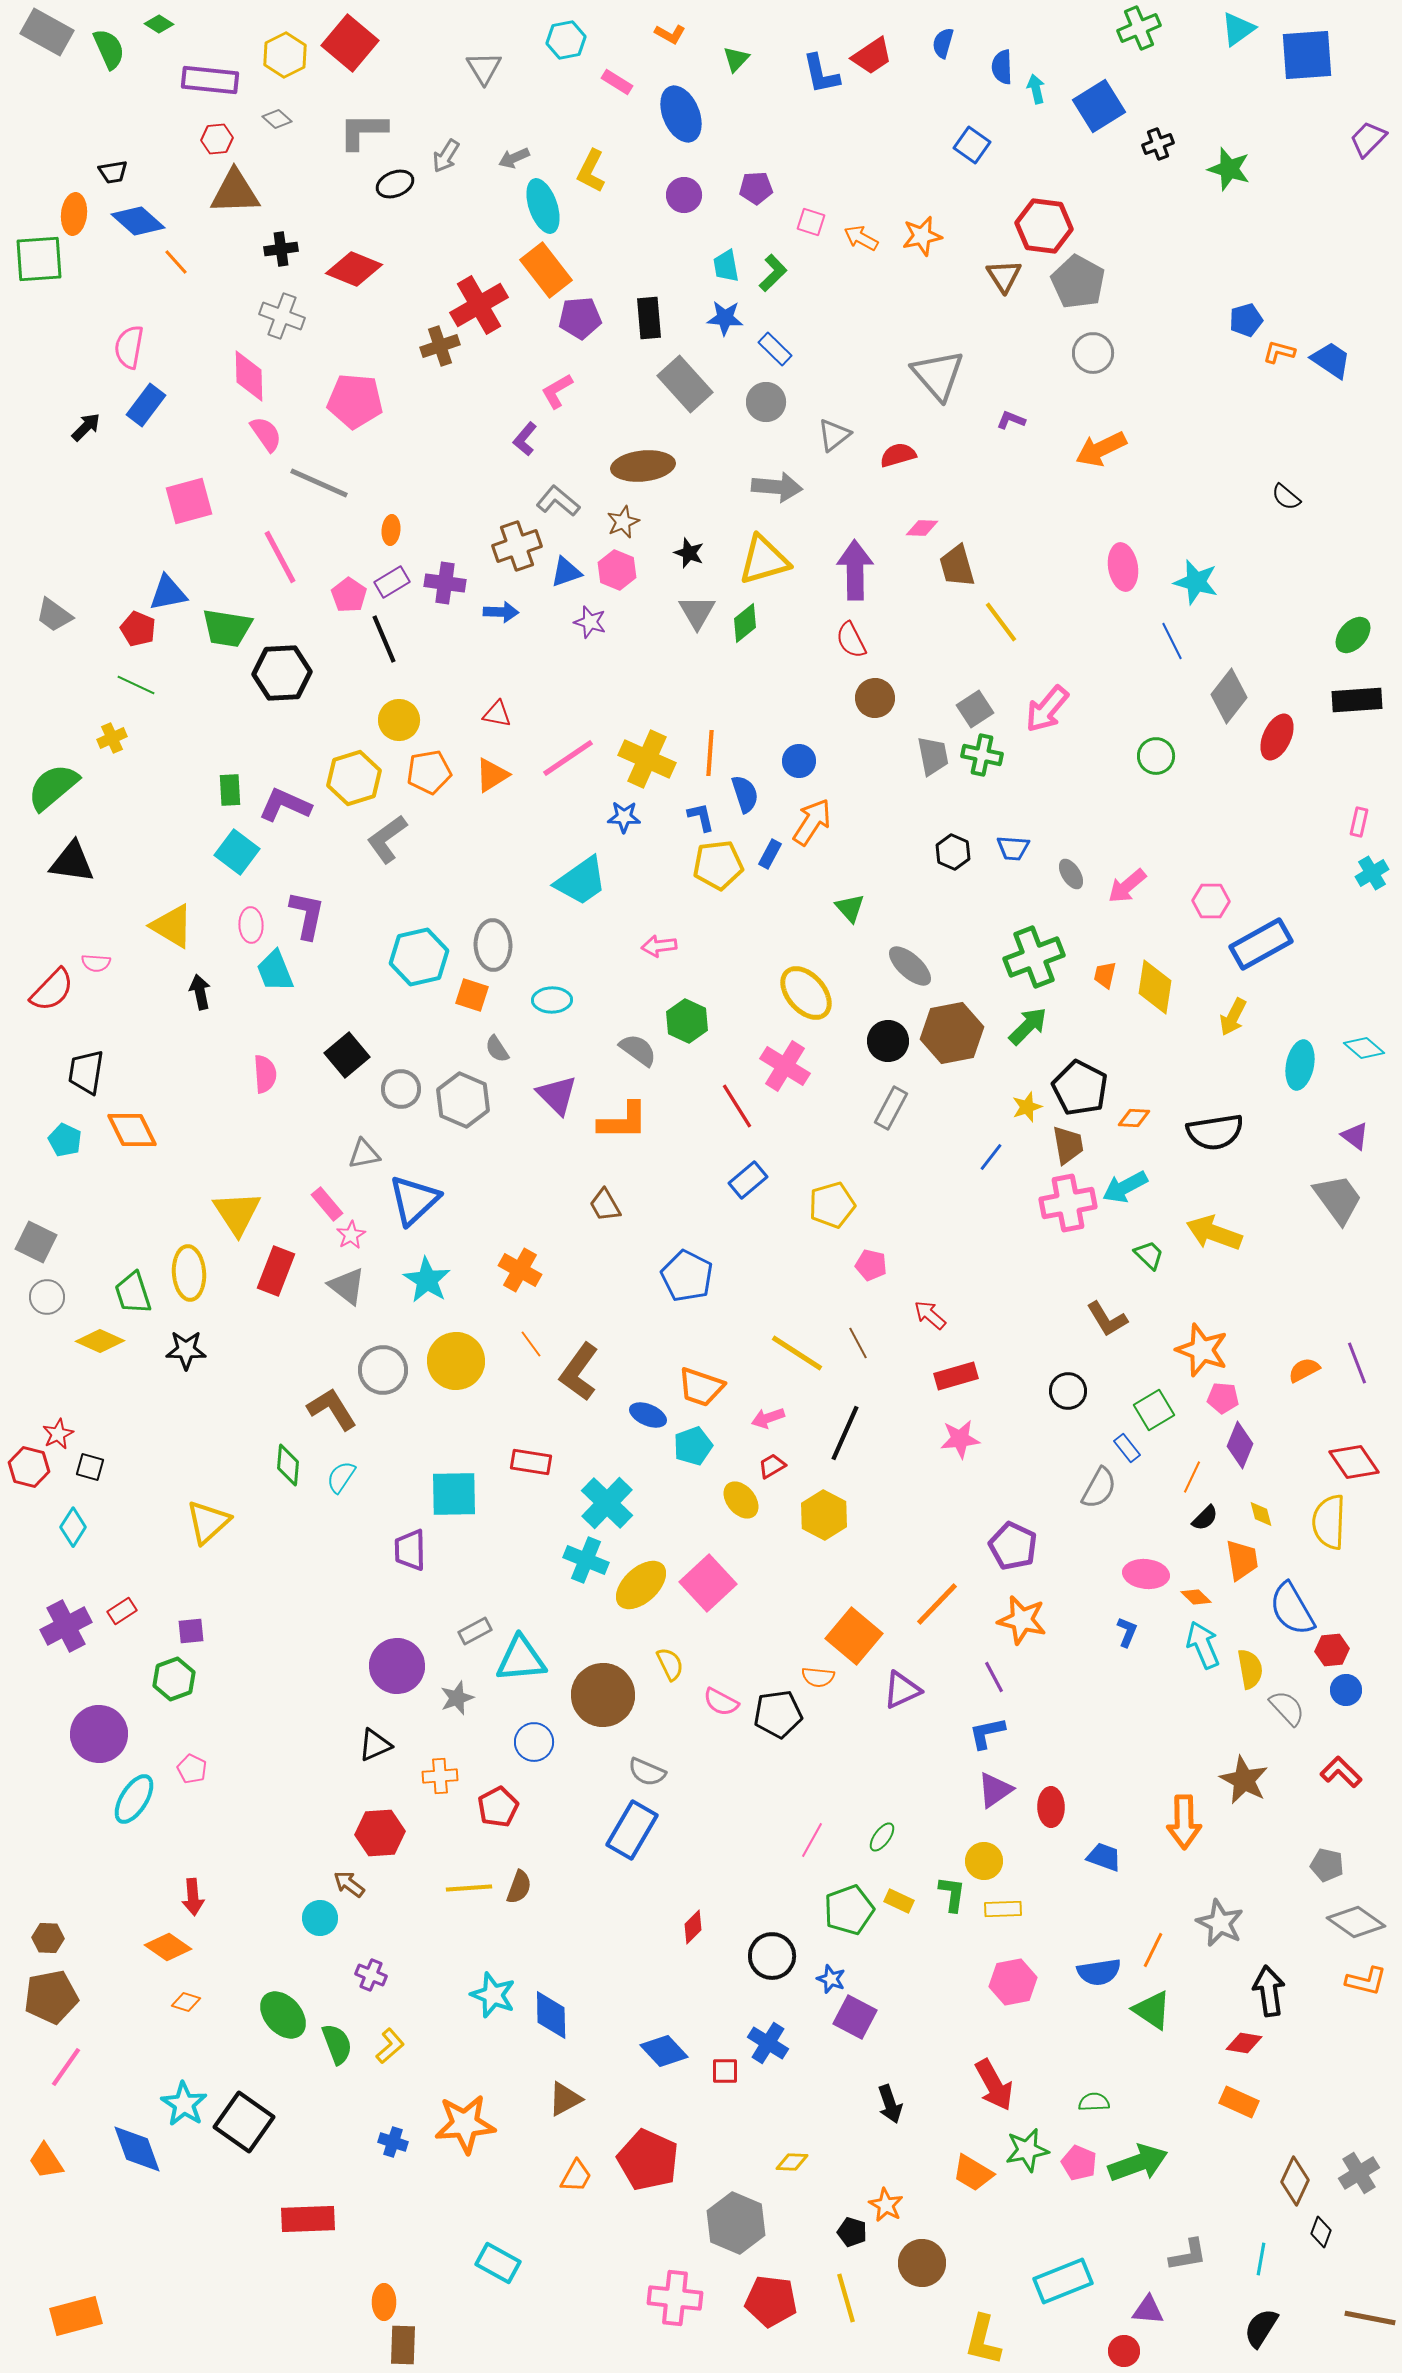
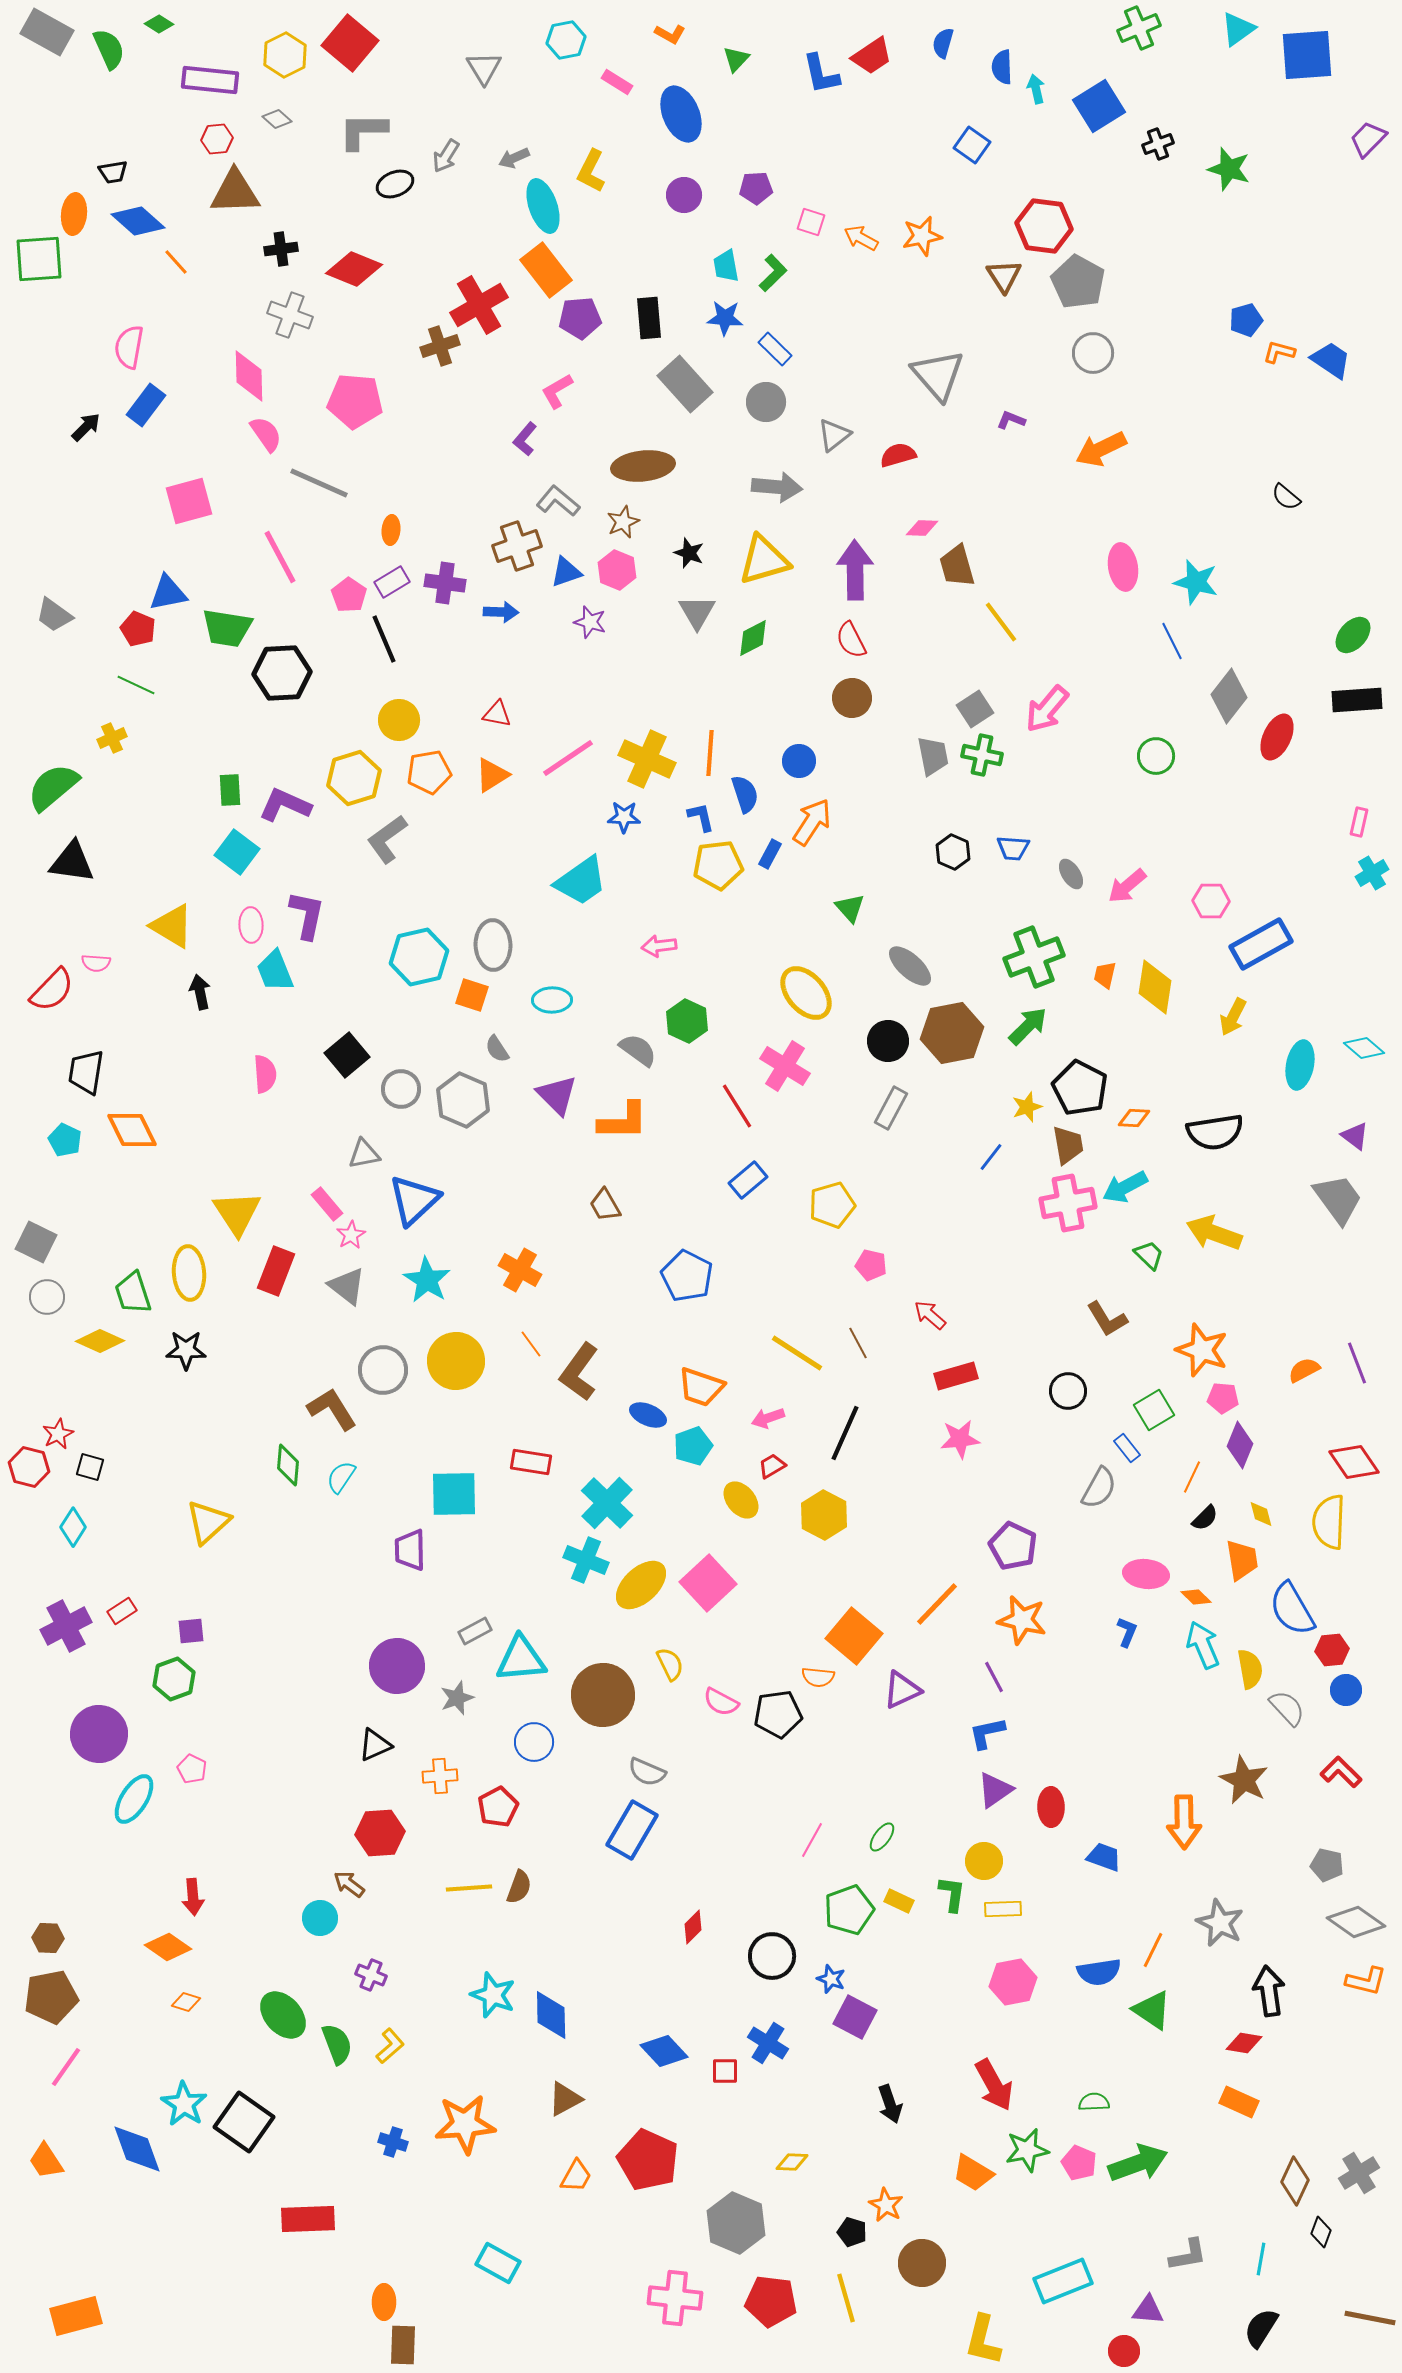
gray cross at (282, 316): moved 8 px right, 1 px up
green diamond at (745, 623): moved 8 px right, 15 px down; rotated 12 degrees clockwise
brown circle at (875, 698): moved 23 px left
